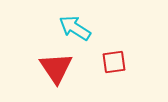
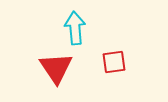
cyan arrow: rotated 52 degrees clockwise
